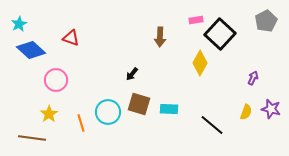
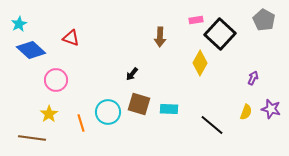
gray pentagon: moved 2 px left, 1 px up; rotated 15 degrees counterclockwise
